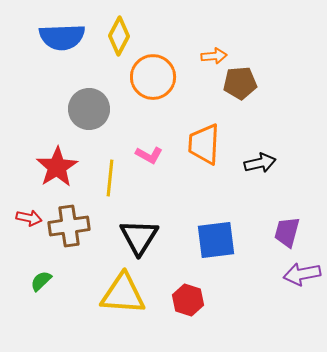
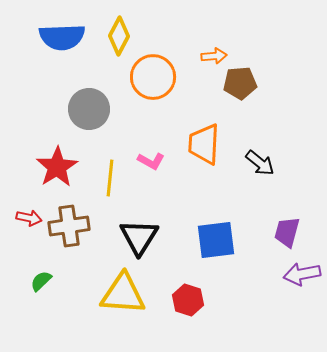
pink L-shape: moved 2 px right, 6 px down
black arrow: rotated 52 degrees clockwise
